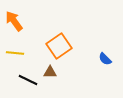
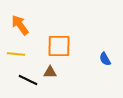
orange arrow: moved 6 px right, 4 px down
orange square: rotated 35 degrees clockwise
yellow line: moved 1 px right, 1 px down
blue semicircle: rotated 16 degrees clockwise
